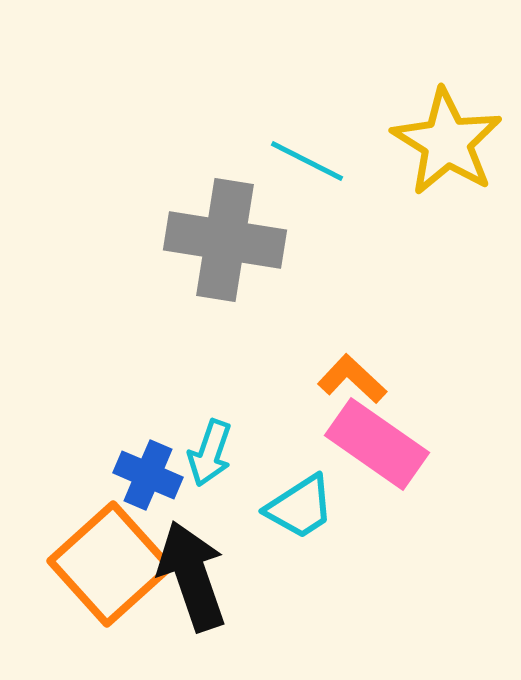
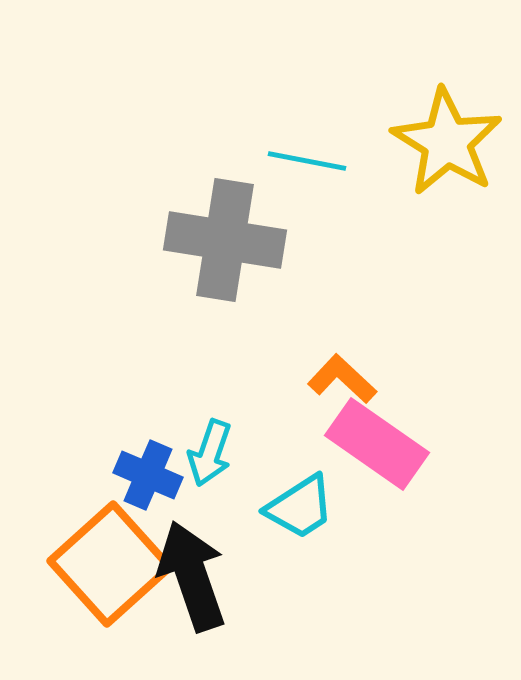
cyan line: rotated 16 degrees counterclockwise
orange L-shape: moved 10 px left
